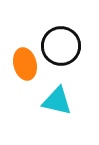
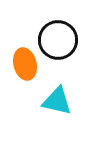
black circle: moved 3 px left, 6 px up
